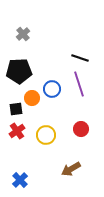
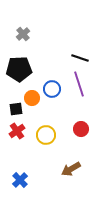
black pentagon: moved 2 px up
